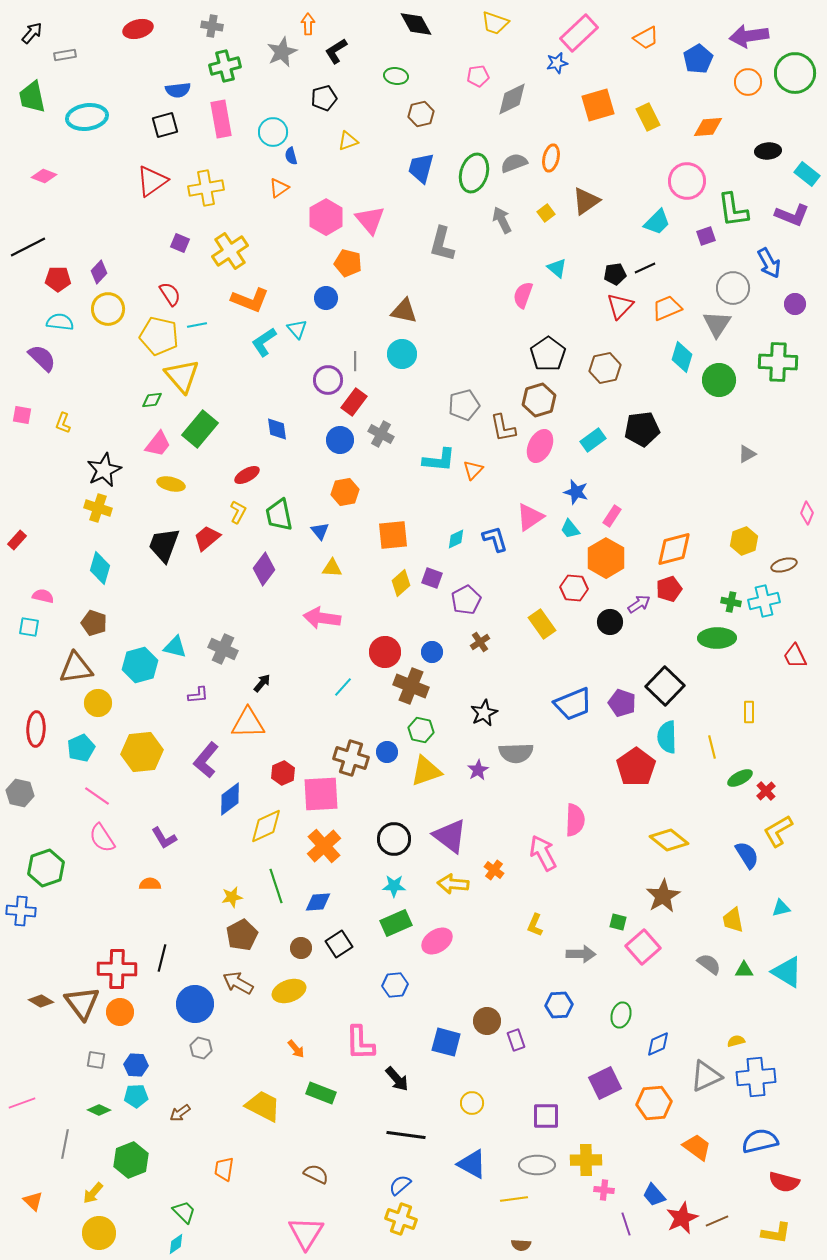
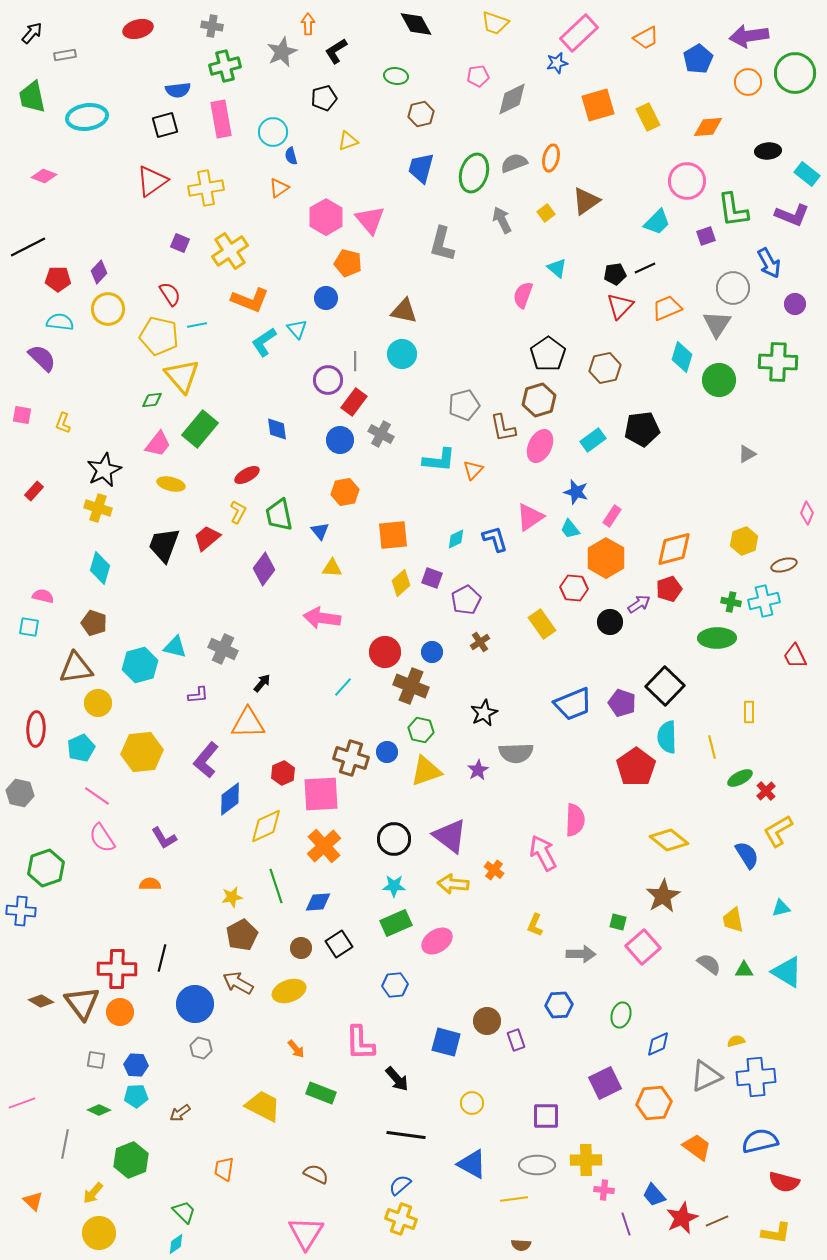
red rectangle at (17, 540): moved 17 px right, 49 px up
